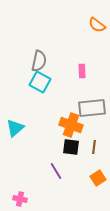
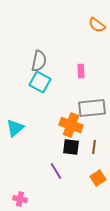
pink rectangle: moved 1 px left
